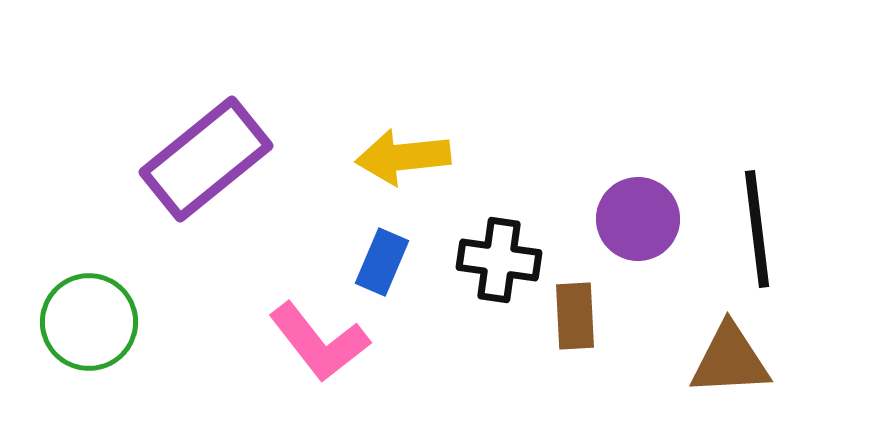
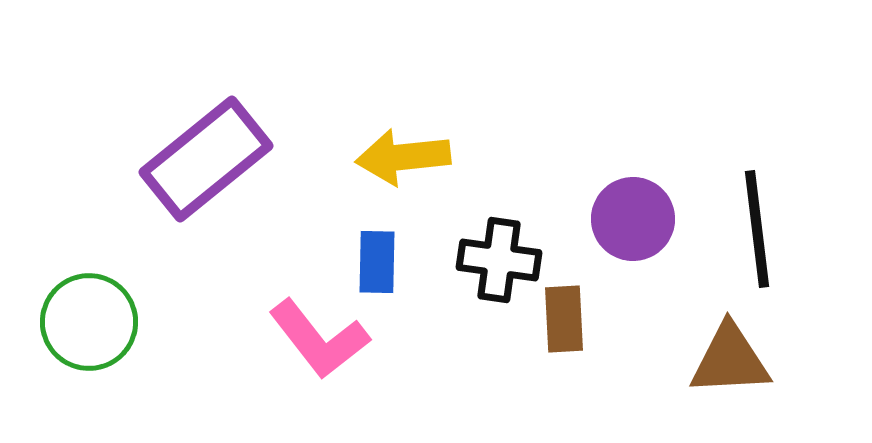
purple circle: moved 5 px left
blue rectangle: moved 5 px left; rotated 22 degrees counterclockwise
brown rectangle: moved 11 px left, 3 px down
pink L-shape: moved 3 px up
